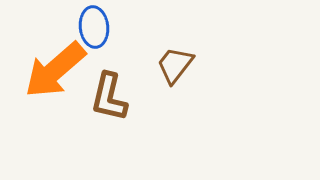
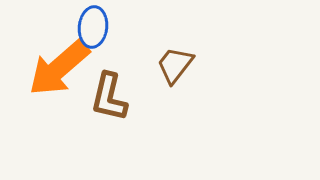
blue ellipse: moved 1 px left; rotated 12 degrees clockwise
orange arrow: moved 4 px right, 2 px up
